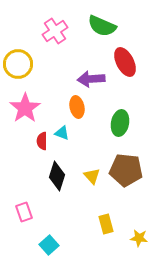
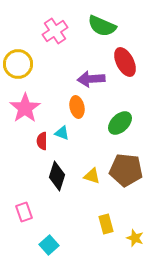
green ellipse: rotated 35 degrees clockwise
yellow triangle: rotated 30 degrees counterclockwise
yellow star: moved 4 px left; rotated 12 degrees clockwise
